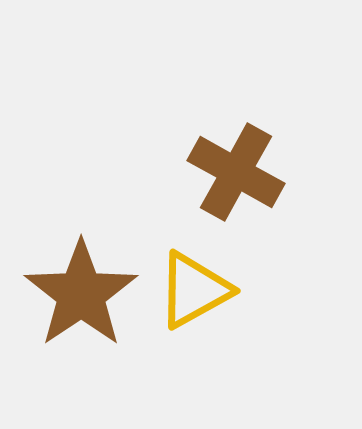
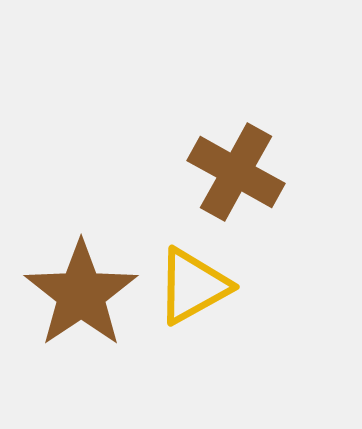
yellow triangle: moved 1 px left, 4 px up
